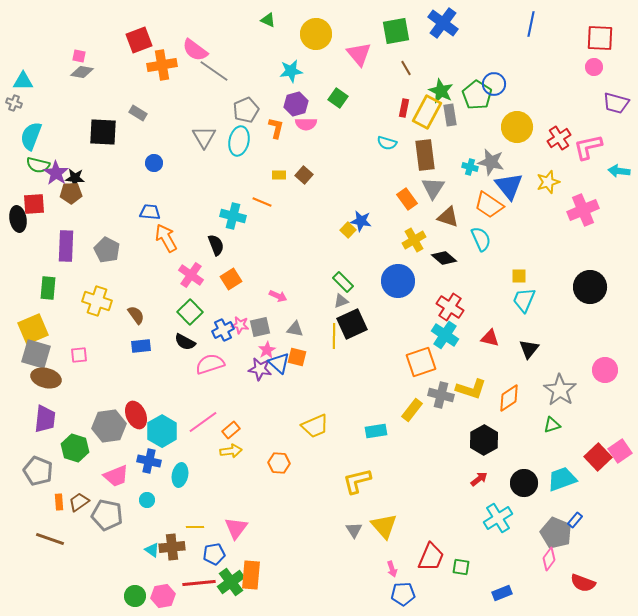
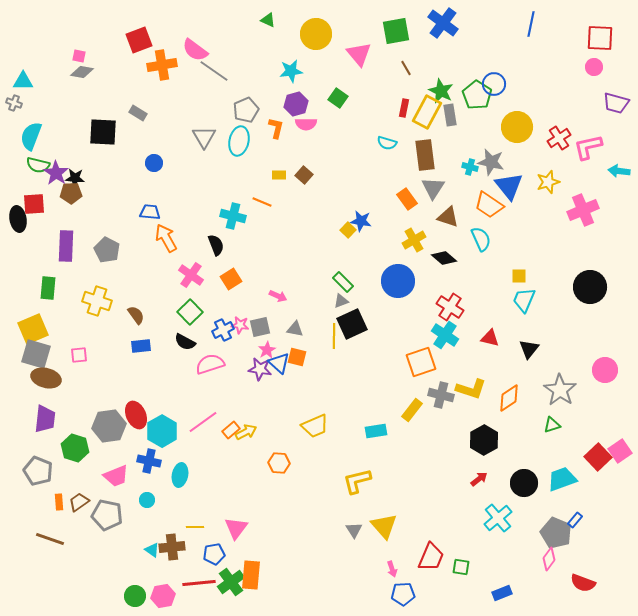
yellow arrow at (231, 451): moved 15 px right, 19 px up; rotated 20 degrees counterclockwise
cyan cross at (498, 518): rotated 8 degrees counterclockwise
